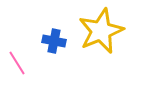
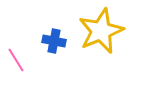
pink line: moved 1 px left, 3 px up
